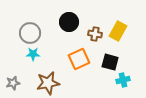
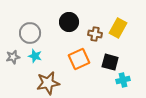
yellow rectangle: moved 3 px up
cyan star: moved 2 px right, 2 px down; rotated 16 degrees clockwise
gray star: moved 26 px up
